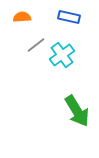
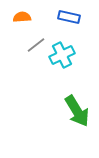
cyan cross: rotated 10 degrees clockwise
